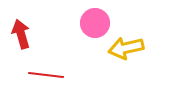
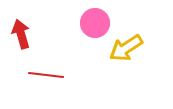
yellow arrow: rotated 20 degrees counterclockwise
